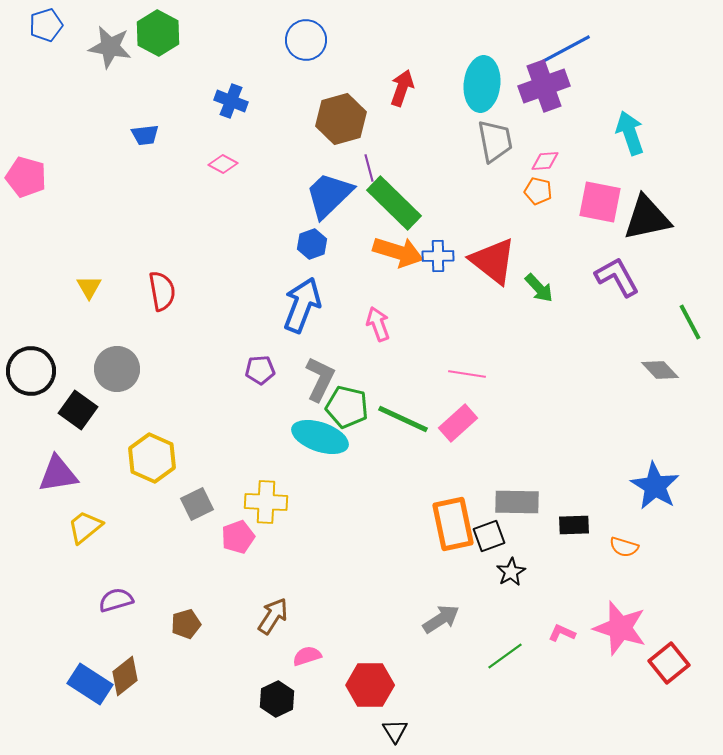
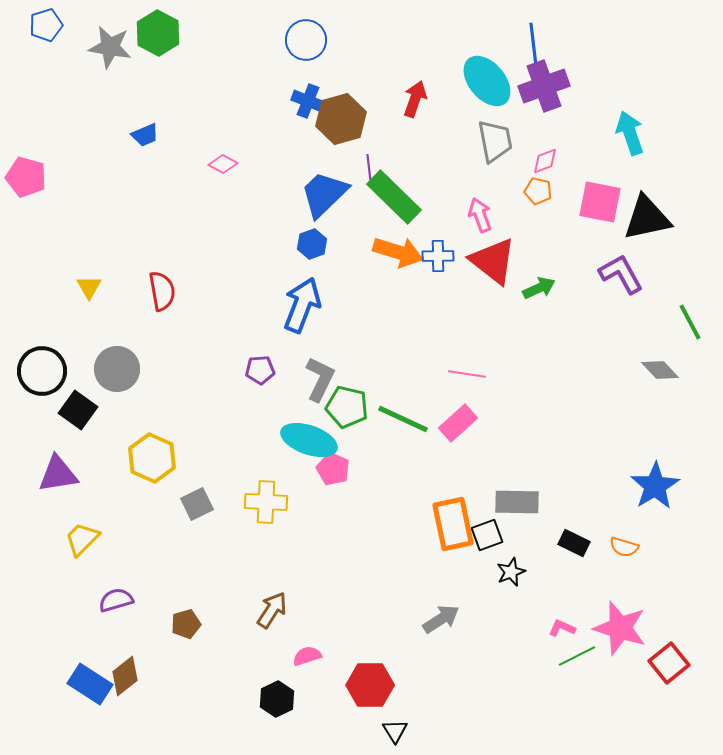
blue line at (566, 49): moved 32 px left; rotated 69 degrees counterclockwise
cyan ellipse at (482, 84): moved 5 px right, 3 px up; rotated 46 degrees counterclockwise
red arrow at (402, 88): moved 13 px right, 11 px down
blue cross at (231, 101): moved 77 px right
blue trapezoid at (145, 135): rotated 16 degrees counterclockwise
pink diamond at (545, 161): rotated 16 degrees counterclockwise
purple line at (369, 168): rotated 8 degrees clockwise
blue trapezoid at (329, 195): moved 5 px left, 1 px up
green rectangle at (394, 203): moved 6 px up
purple L-shape at (617, 277): moved 4 px right, 3 px up
green arrow at (539, 288): rotated 72 degrees counterclockwise
pink arrow at (378, 324): moved 102 px right, 109 px up
black circle at (31, 371): moved 11 px right
cyan ellipse at (320, 437): moved 11 px left, 3 px down
blue star at (655, 486): rotated 9 degrees clockwise
black rectangle at (574, 525): moved 18 px down; rotated 28 degrees clockwise
yellow trapezoid at (85, 527): moved 3 px left, 12 px down; rotated 6 degrees counterclockwise
black square at (489, 536): moved 2 px left, 1 px up
pink pentagon at (238, 537): moved 95 px right, 68 px up; rotated 28 degrees counterclockwise
black star at (511, 572): rotated 8 degrees clockwise
brown arrow at (273, 616): moved 1 px left, 6 px up
pink L-shape at (562, 633): moved 5 px up
green line at (505, 656): moved 72 px right; rotated 9 degrees clockwise
